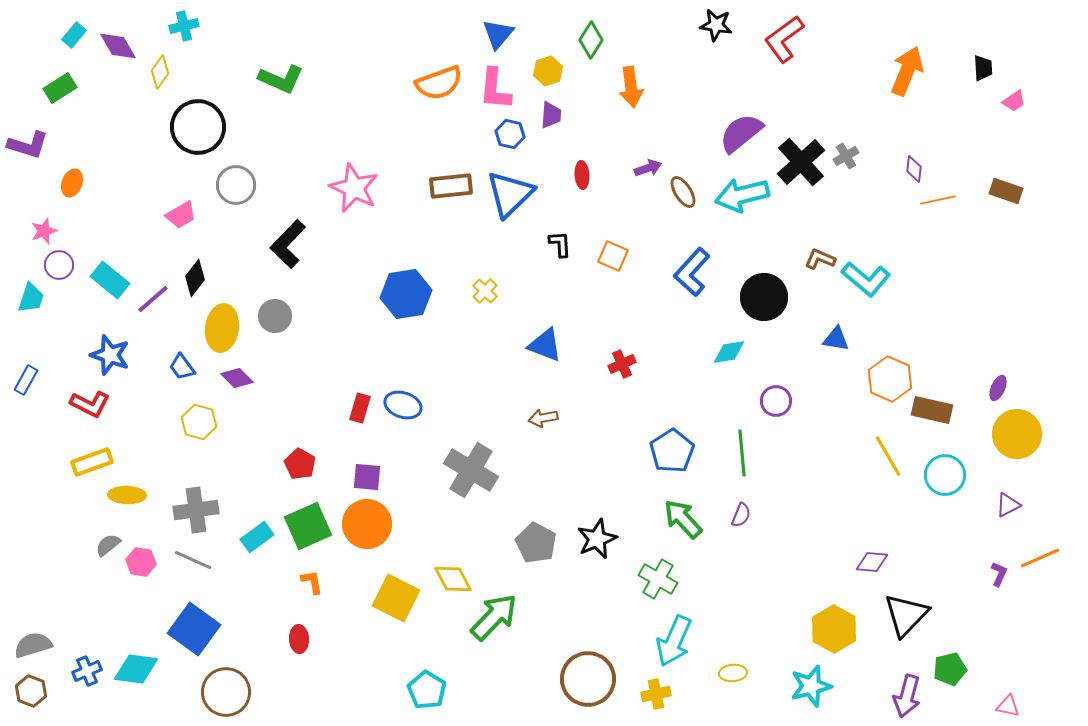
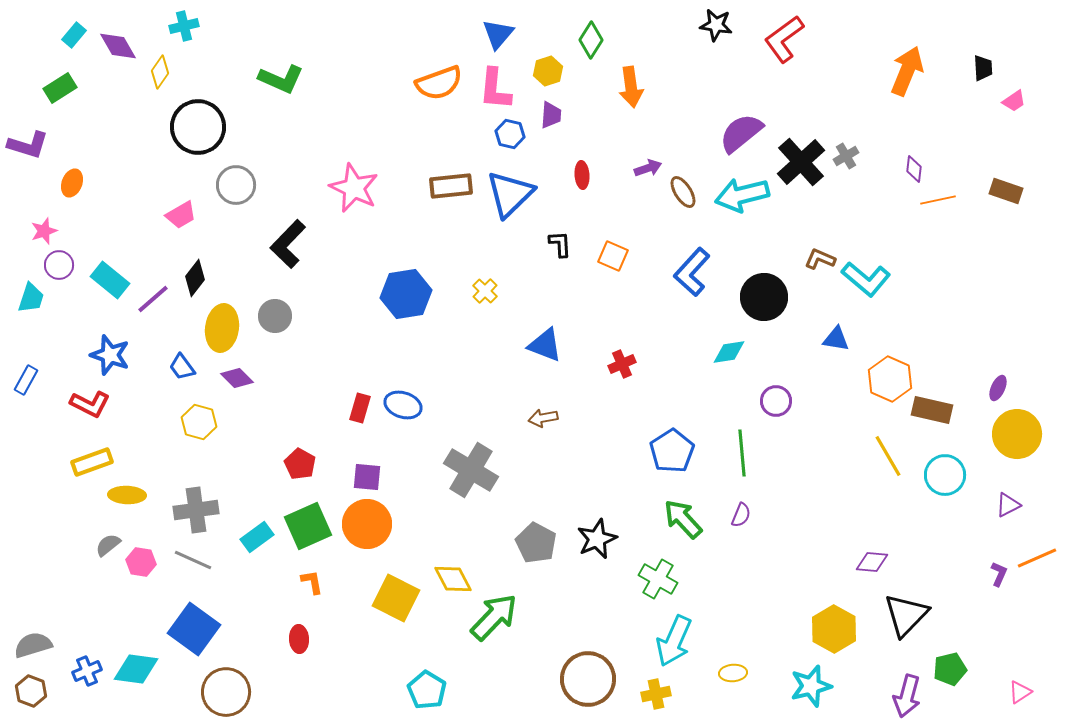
orange line at (1040, 558): moved 3 px left
pink triangle at (1008, 706): moved 12 px right, 14 px up; rotated 45 degrees counterclockwise
